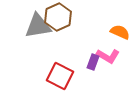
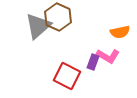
brown hexagon: rotated 12 degrees counterclockwise
gray triangle: rotated 32 degrees counterclockwise
orange semicircle: rotated 144 degrees clockwise
red square: moved 7 px right
